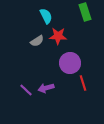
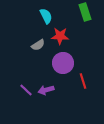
red star: moved 2 px right
gray semicircle: moved 1 px right, 4 px down
purple circle: moved 7 px left
red line: moved 2 px up
purple arrow: moved 2 px down
